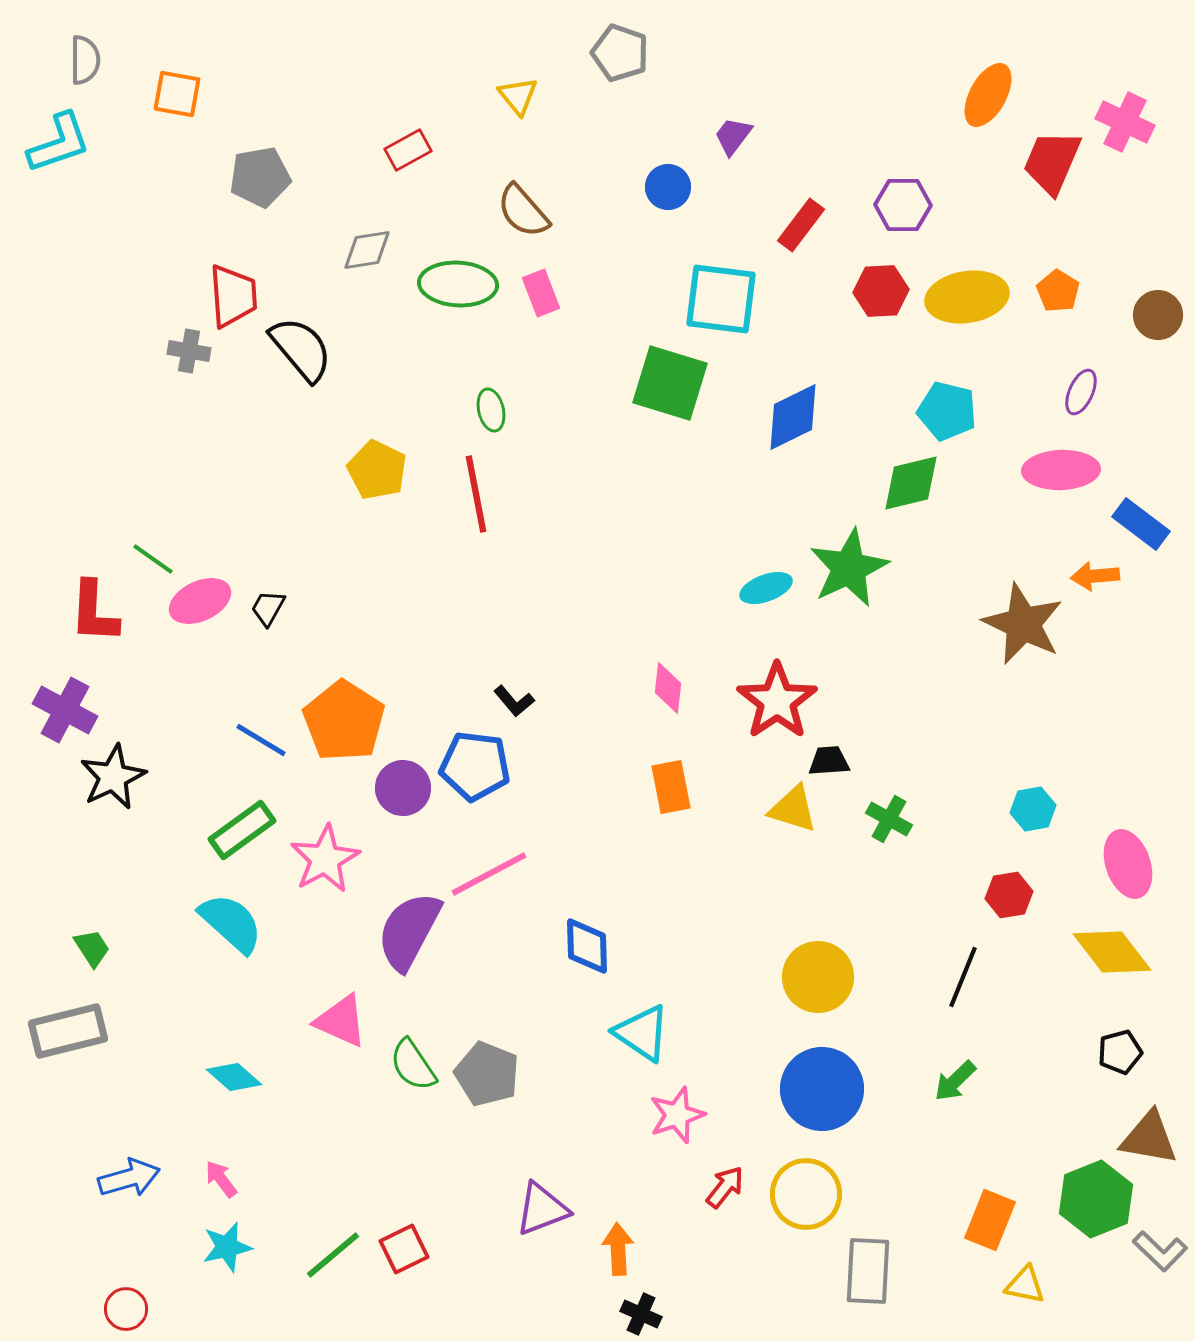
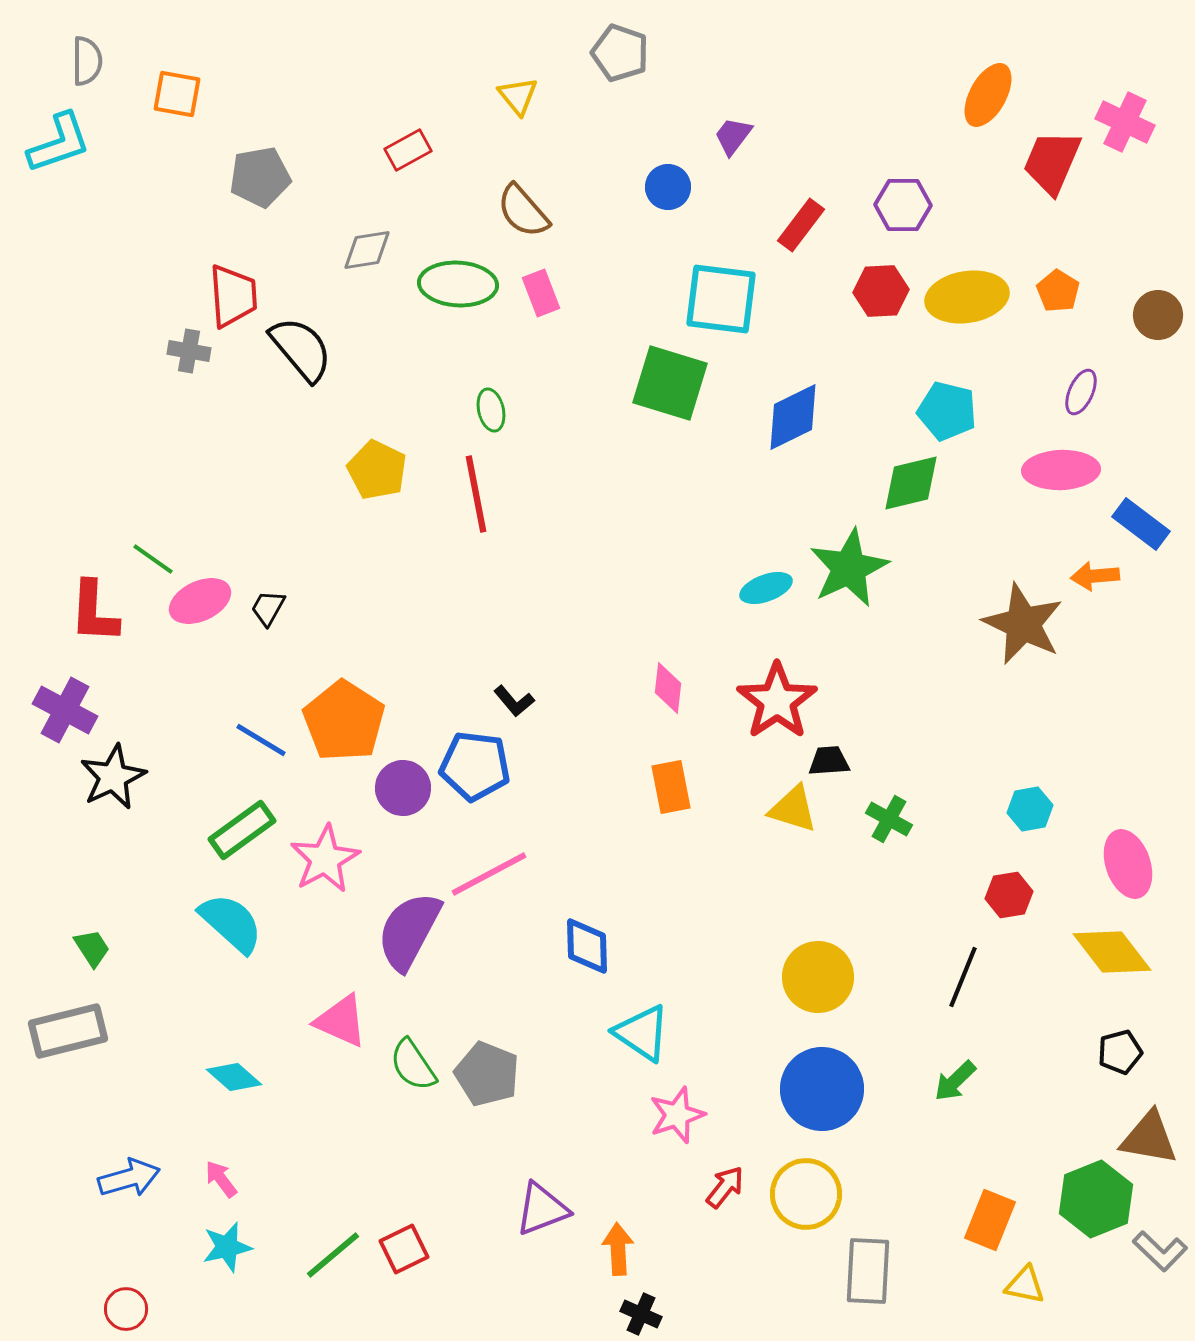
gray semicircle at (85, 60): moved 2 px right, 1 px down
cyan hexagon at (1033, 809): moved 3 px left
